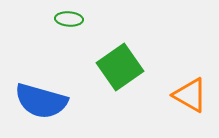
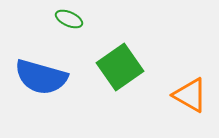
green ellipse: rotated 20 degrees clockwise
blue semicircle: moved 24 px up
